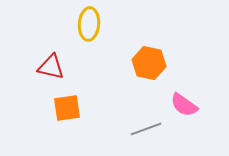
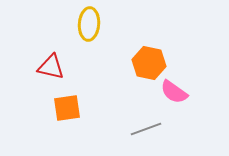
pink semicircle: moved 10 px left, 13 px up
